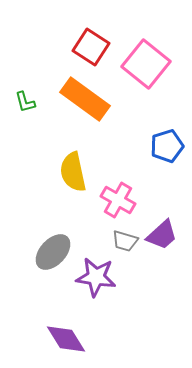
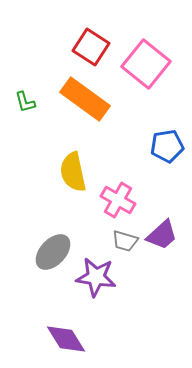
blue pentagon: rotated 8 degrees clockwise
